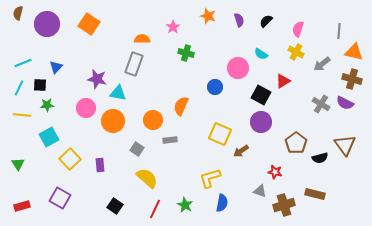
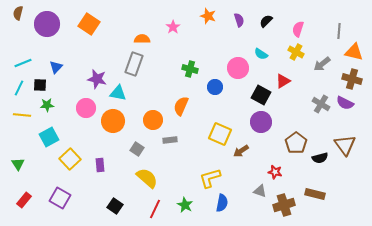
green cross at (186, 53): moved 4 px right, 16 px down
red rectangle at (22, 206): moved 2 px right, 6 px up; rotated 35 degrees counterclockwise
